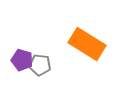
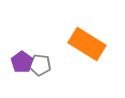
purple pentagon: moved 2 px down; rotated 20 degrees clockwise
